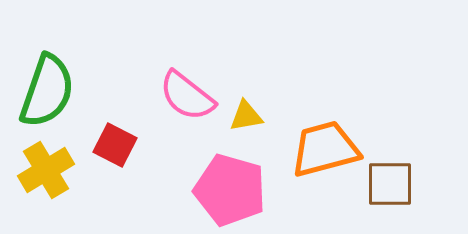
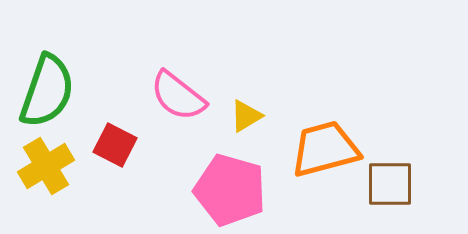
pink semicircle: moved 9 px left
yellow triangle: rotated 21 degrees counterclockwise
yellow cross: moved 4 px up
